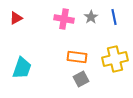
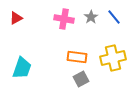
blue line: rotated 28 degrees counterclockwise
yellow cross: moved 2 px left, 1 px up
